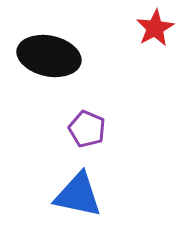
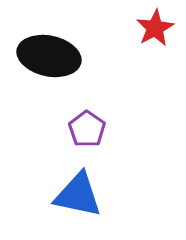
purple pentagon: rotated 12 degrees clockwise
